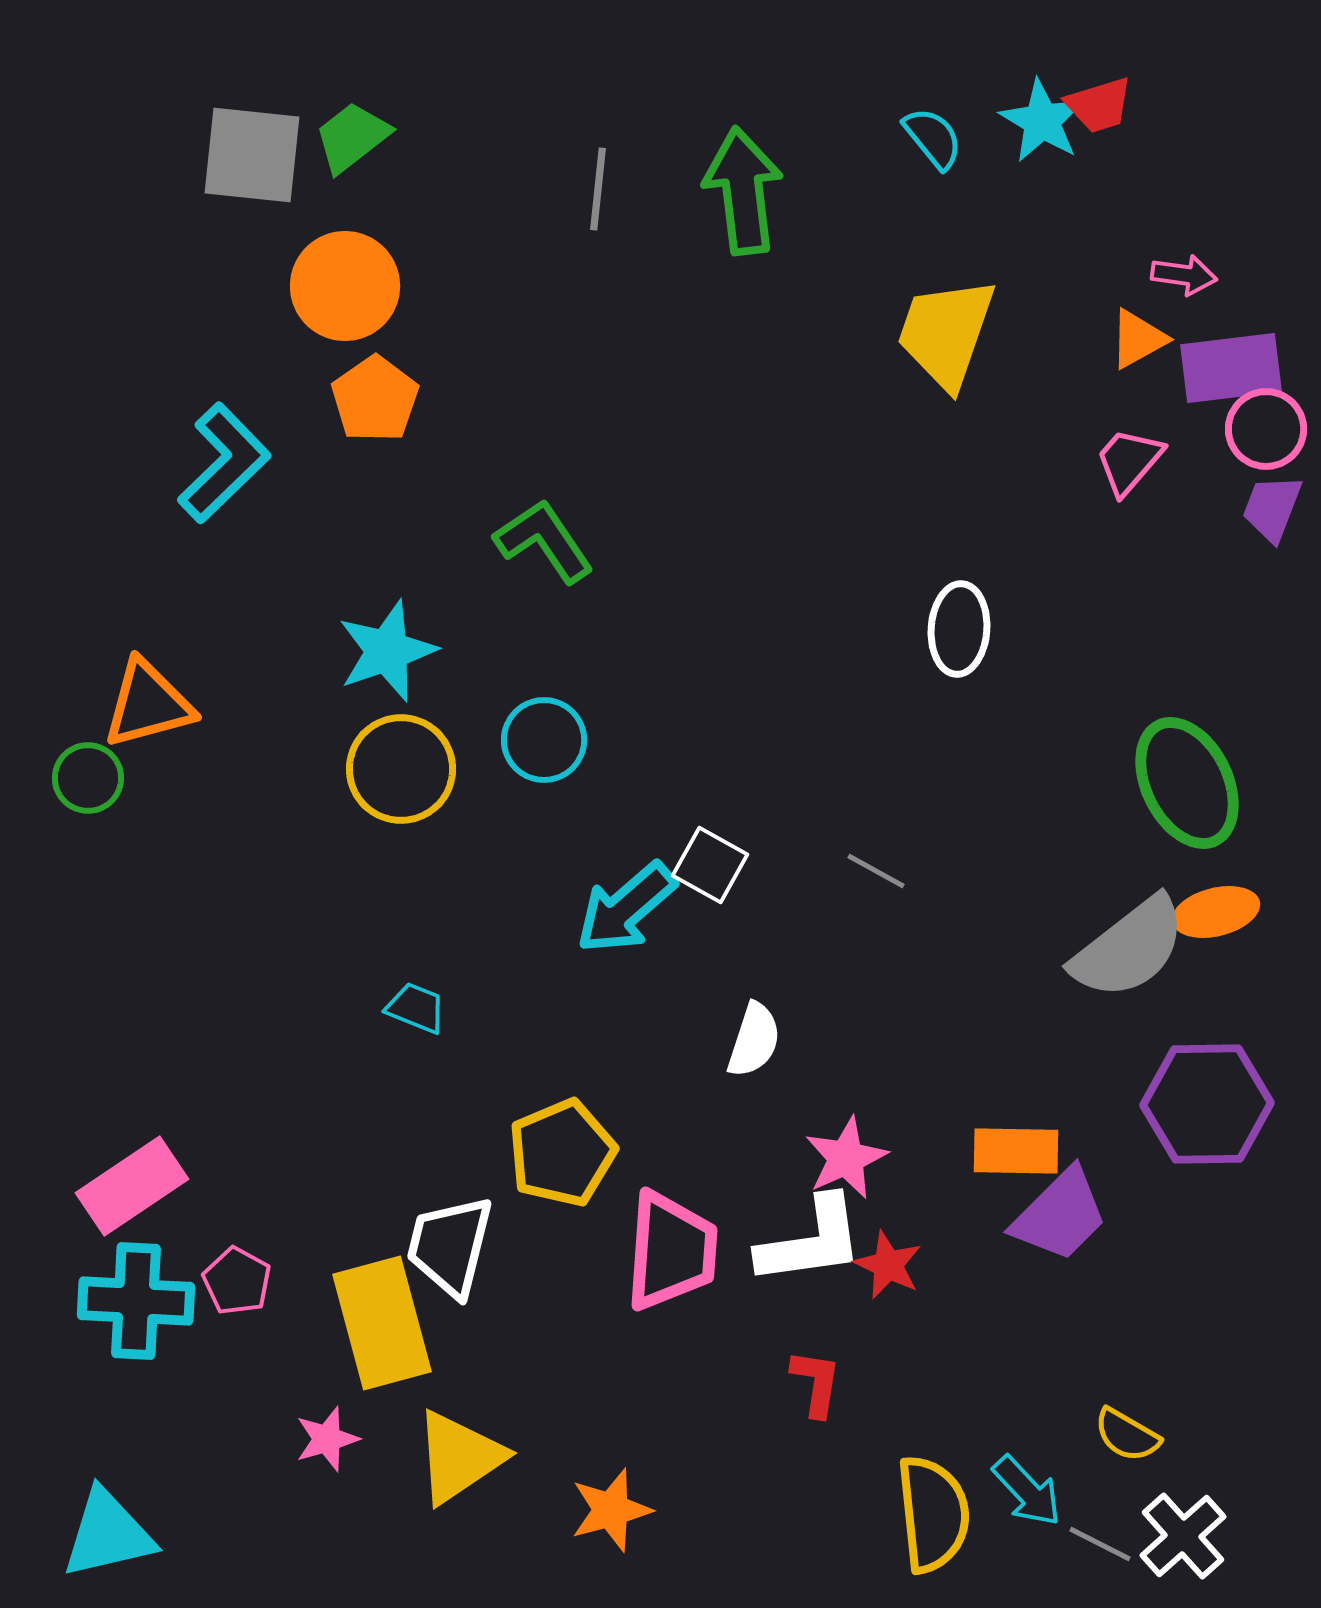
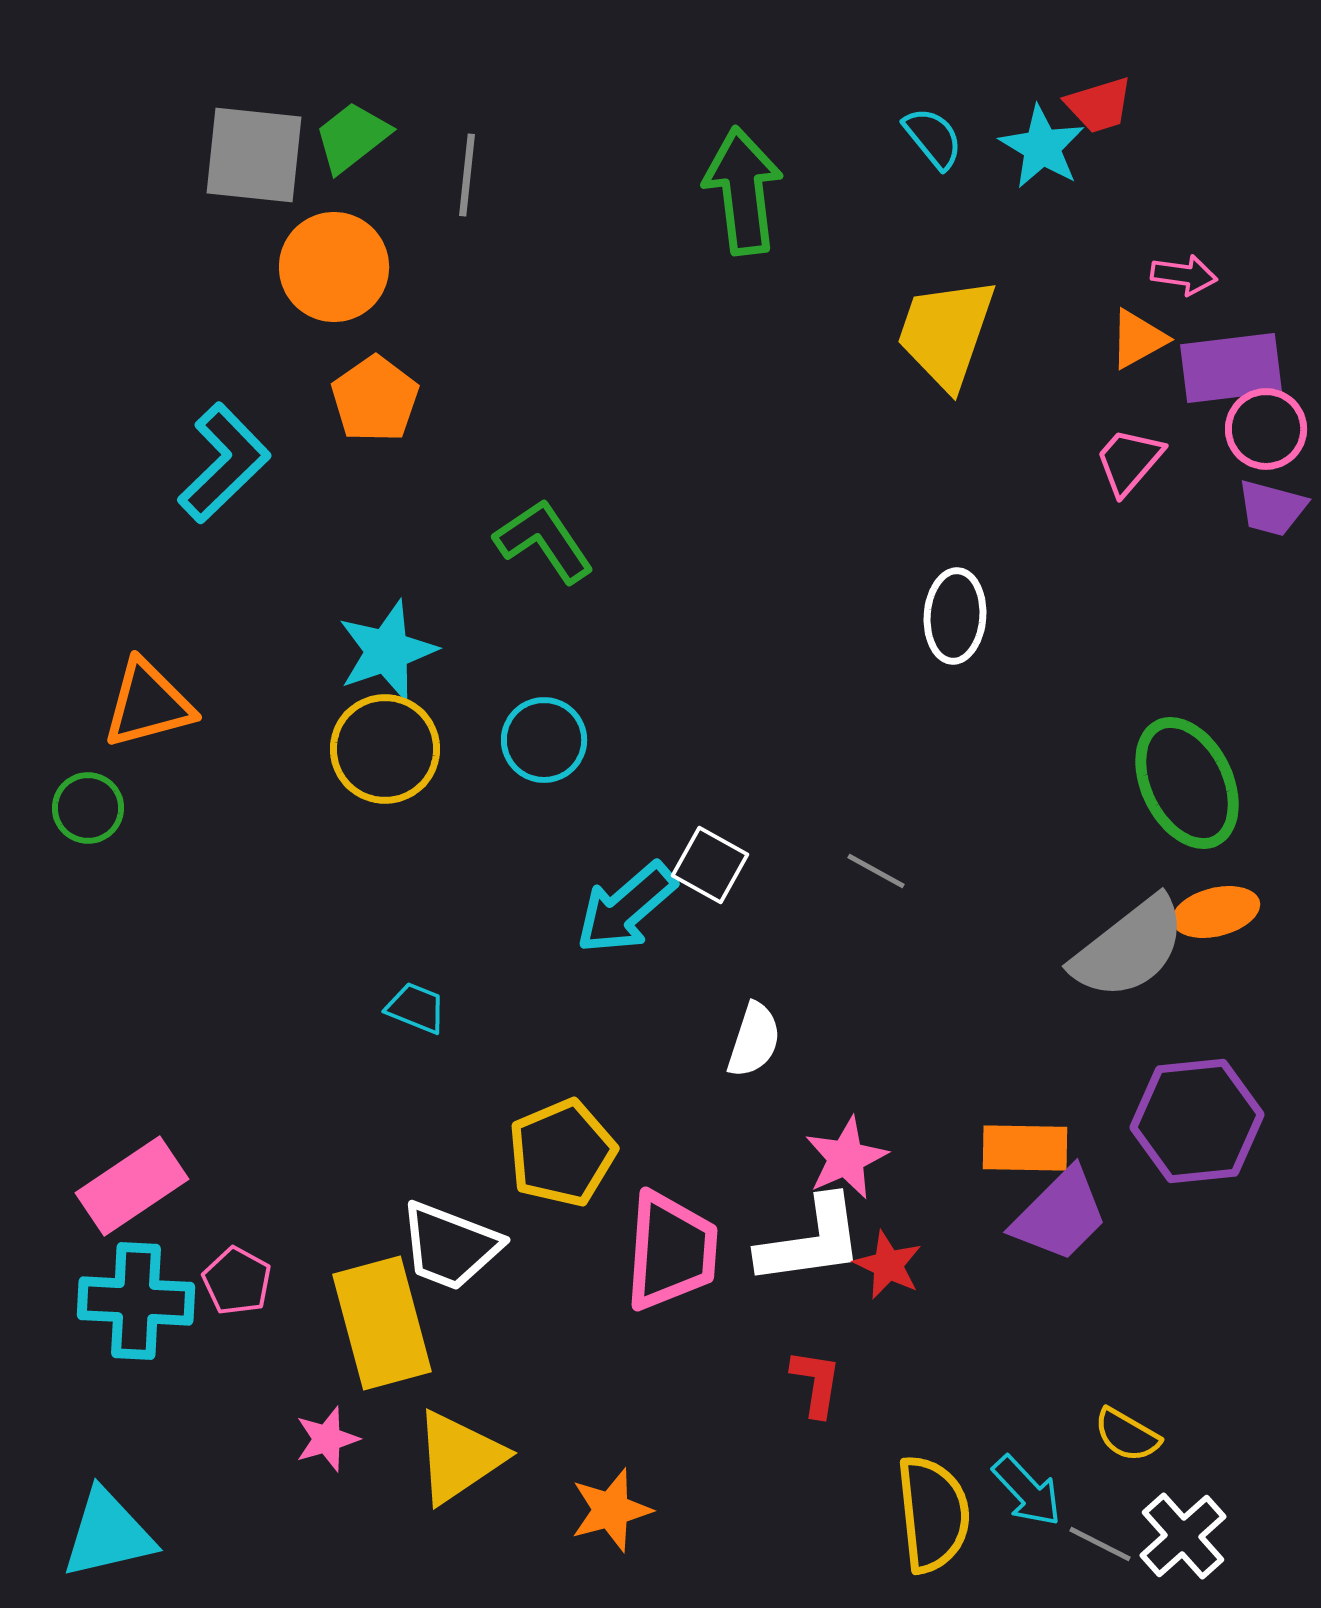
cyan star at (1042, 121): moved 26 px down
gray square at (252, 155): moved 2 px right
gray line at (598, 189): moved 131 px left, 14 px up
orange circle at (345, 286): moved 11 px left, 19 px up
purple trapezoid at (1272, 508): rotated 96 degrees counterclockwise
white ellipse at (959, 629): moved 4 px left, 13 px up
yellow circle at (401, 769): moved 16 px left, 20 px up
green circle at (88, 778): moved 30 px down
purple hexagon at (1207, 1104): moved 10 px left, 17 px down; rotated 5 degrees counterclockwise
orange rectangle at (1016, 1151): moved 9 px right, 3 px up
white trapezoid at (450, 1246): rotated 83 degrees counterclockwise
